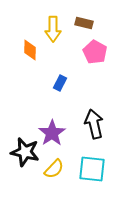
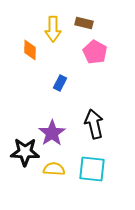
black star: rotated 12 degrees counterclockwise
yellow semicircle: rotated 130 degrees counterclockwise
